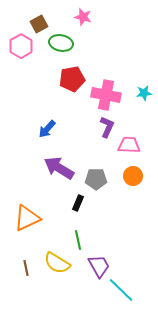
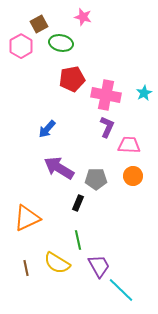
cyan star: rotated 21 degrees counterclockwise
